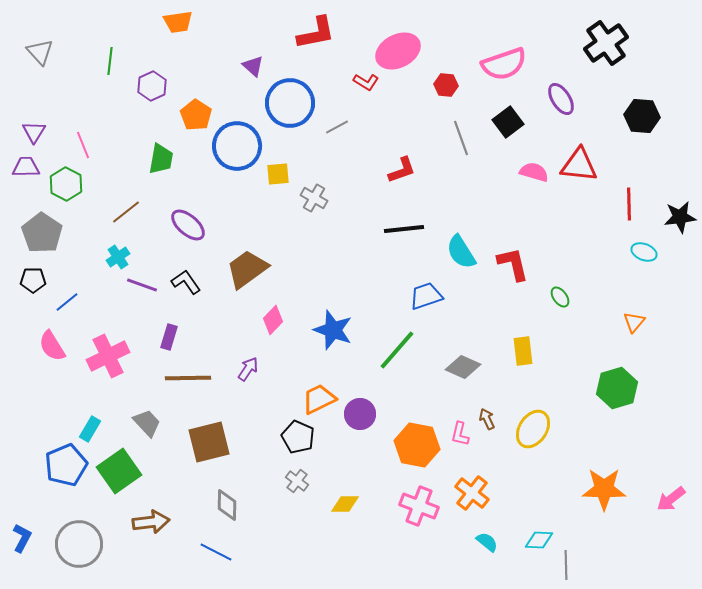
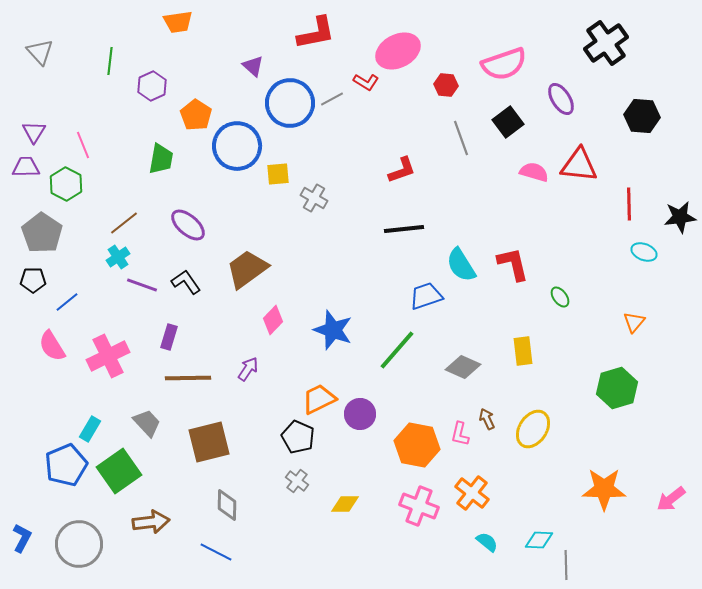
gray line at (337, 127): moved 5 px left, 28 px up
brown line at (126, 212): moved 2 px left, 11 px down
cyan semicircle at (461, 252): moved 13 px down
